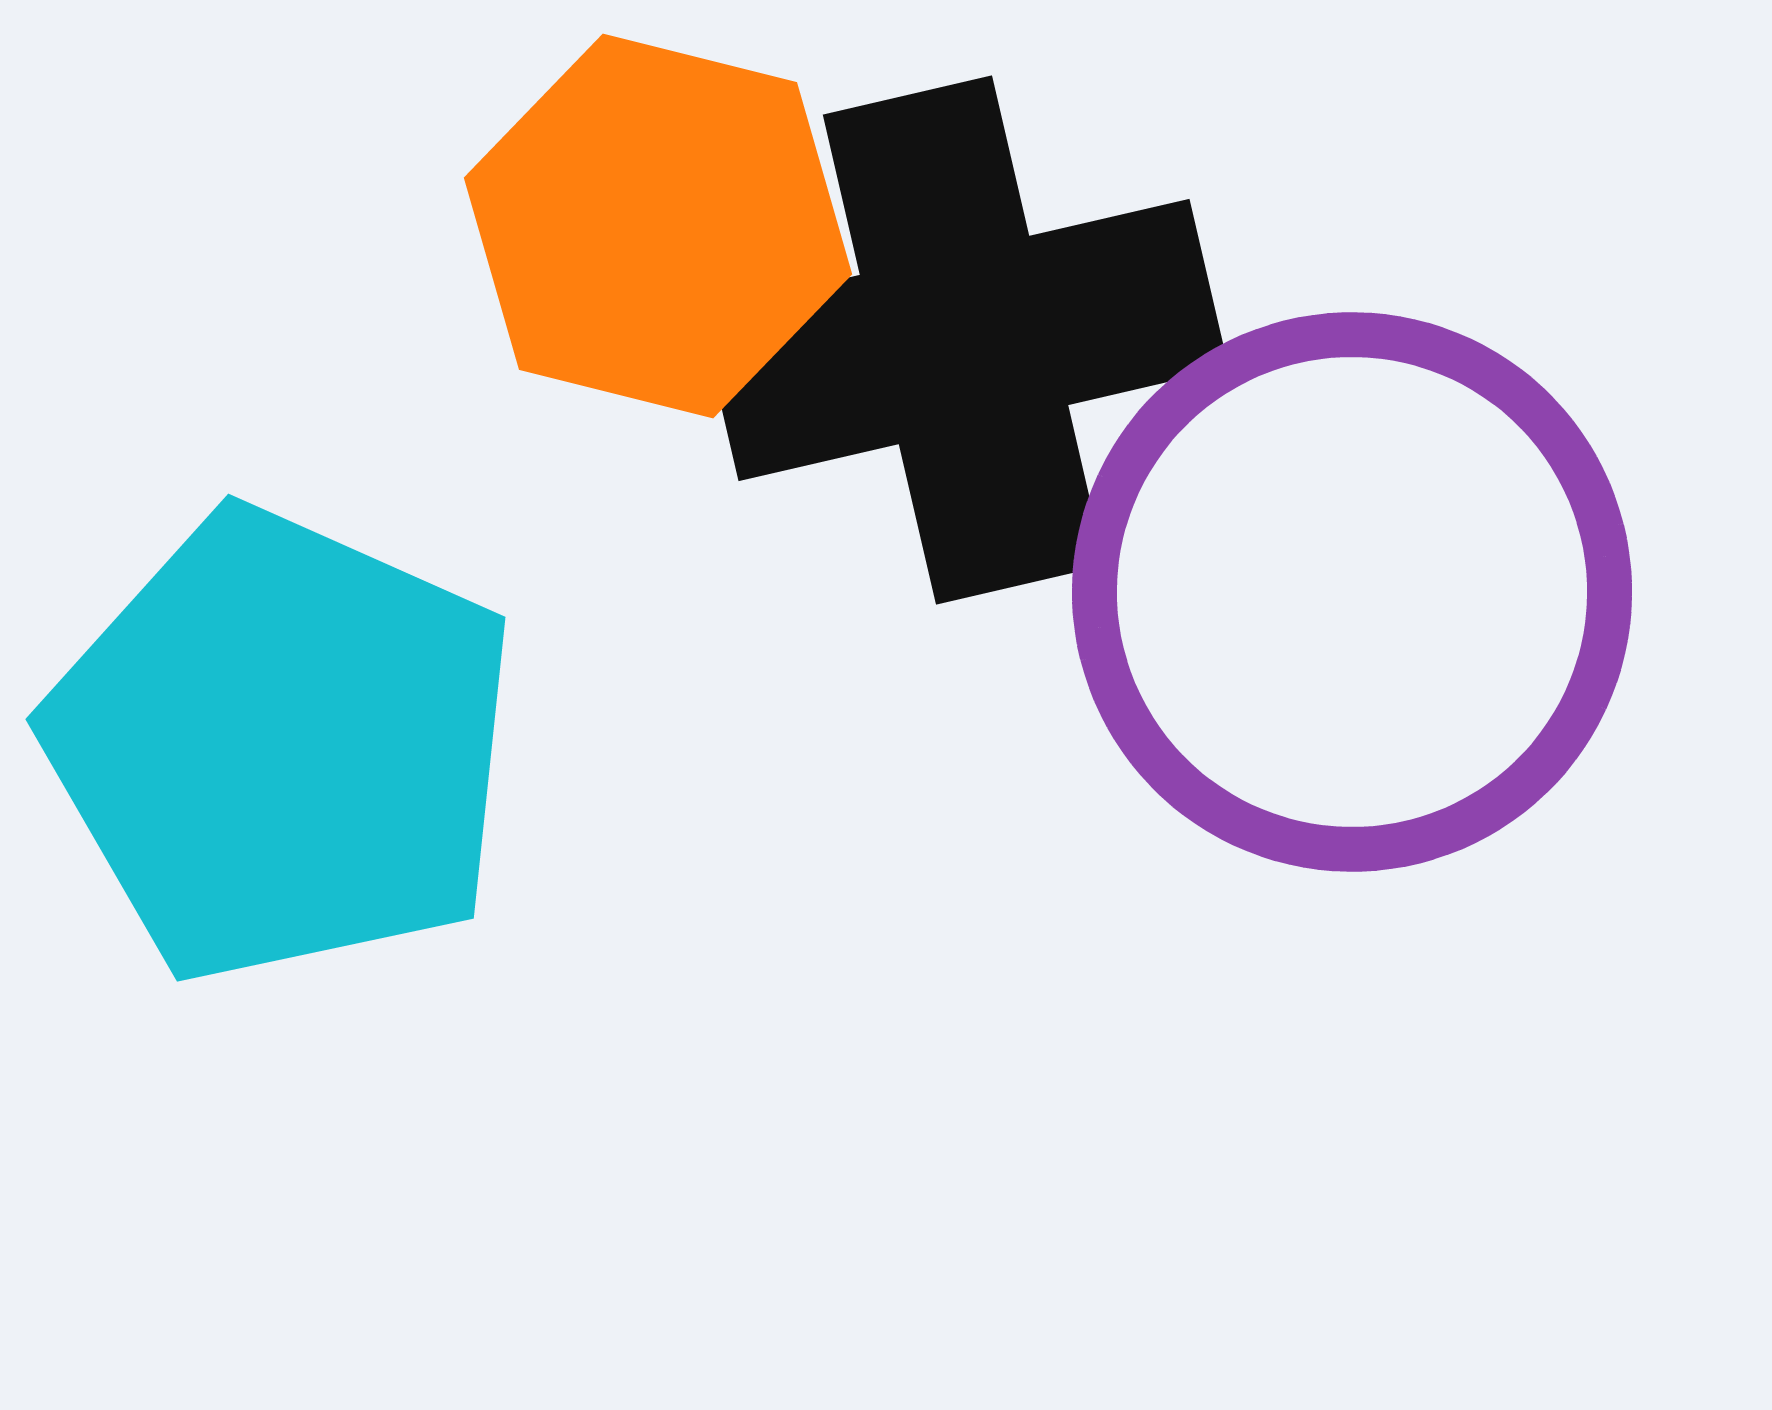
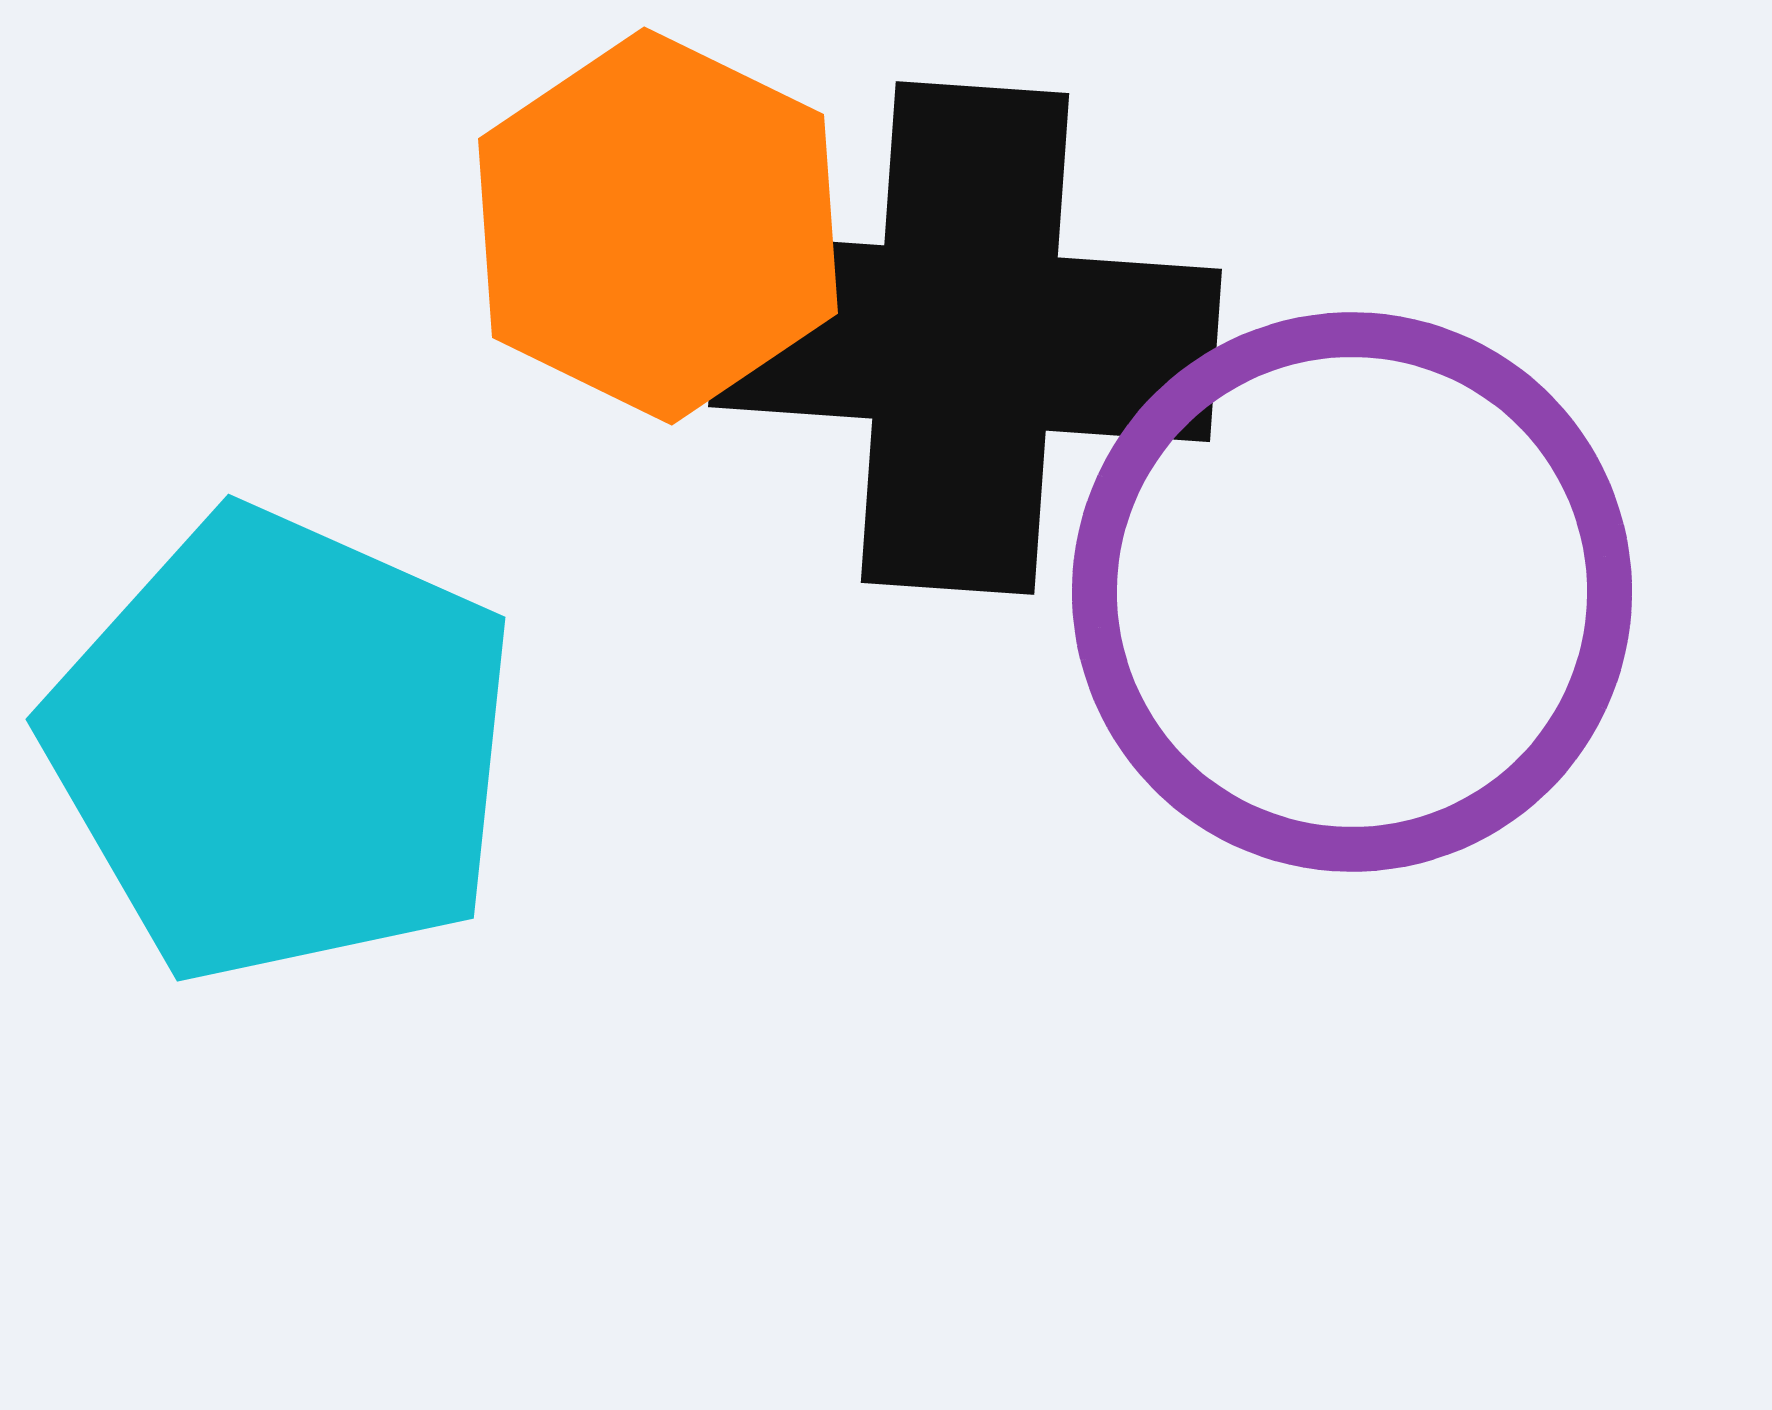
orange hexagon: rotated 12 degrees clockwise
black cross: moved 1 px right, 2 px up; rotated 17 degrees clockwise
